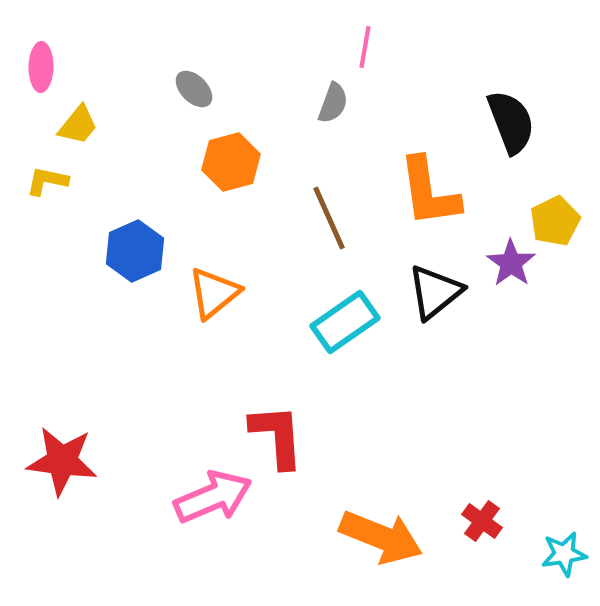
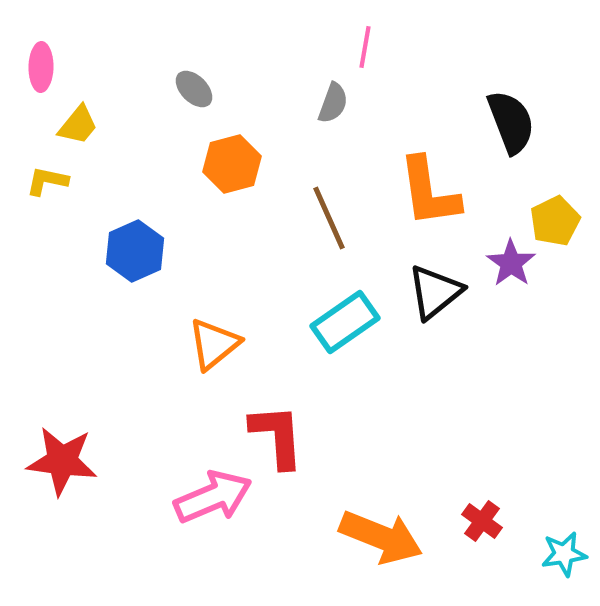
orange hexagon: moved 1 px right, 2 px down
orange triangle: moved 51 px down
